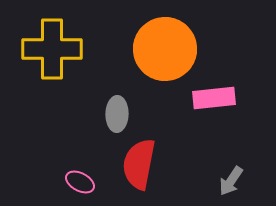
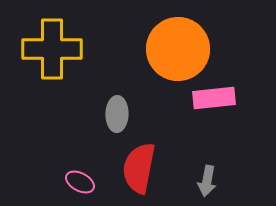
orange circle: moved 13 px right
red semicircle: moved 4 px down
gray arrow: moved 24 px left; rotated 24 degrees counterclockwise
